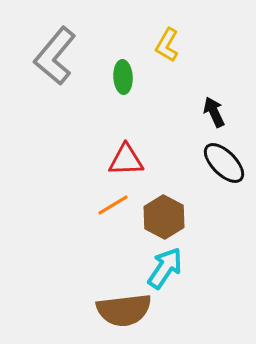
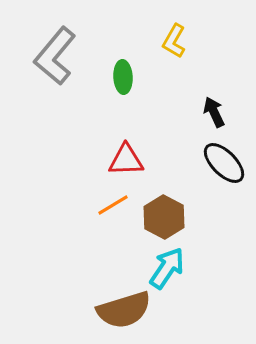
yellow L-shape: moved 7 px right, 4 px up
cyan arrow: moved 2 px right
brown semicircle: rotated 10 degrees counterclockwise
